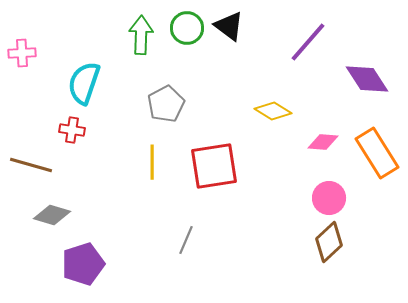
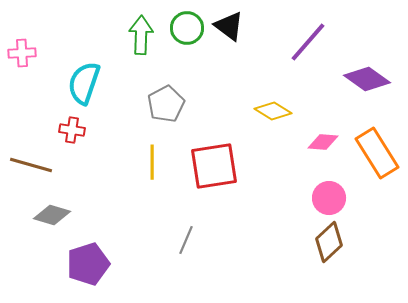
purple diamond: rotated 21 degrees counterclockwise
purple pentagon: moved 5 px right
